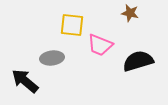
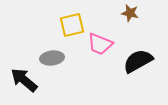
yellow square: rotated 20 degrees counterclockwise
pink trapezoid: moved 1 px up
black semicircle: rotated 12 degrees counterclockwise
black arrow: moved 1 px left, 1 px up
